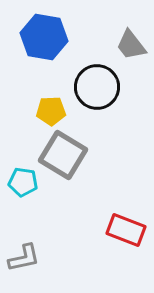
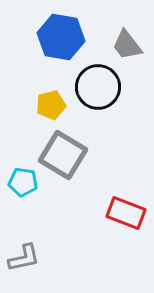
blue hexagon: moved 17 px right
gray trapezoid: moved 4 px left
black circle: moved 1 px right
yellow pentagon: moved 6 px up; rotated 12 degrees counterclockwise
red rectangle: moved 17 px up
